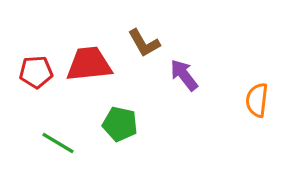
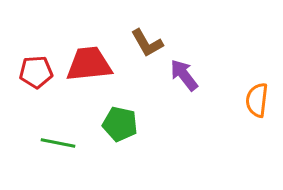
brown L-shape: moved 3 px right
green line: rotated 20 degrees counterclockwise
